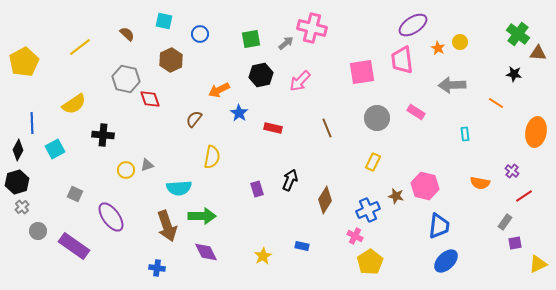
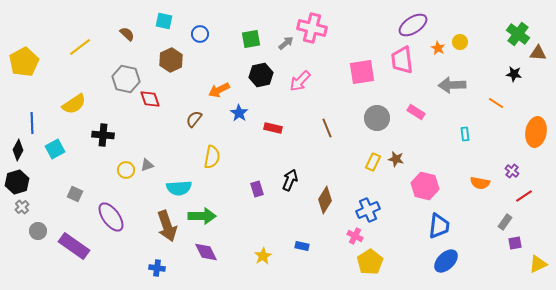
brown star at (396, 196): moved 37 px up
